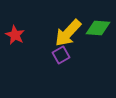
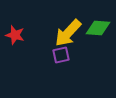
red star: rotated 12 degrees counterclockwise
purple square: rotated 18 degrees clockwise
